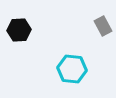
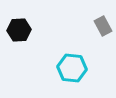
cyan hexagon: moved 1 px up
